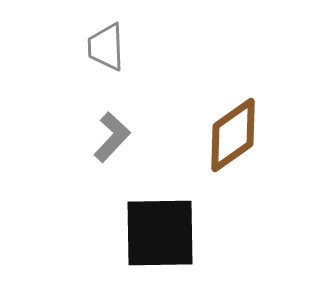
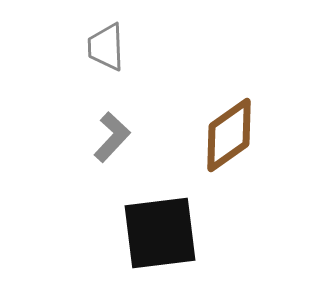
brown diamond: moved 4 px left
black square: rotated 6 degrees counterclockwise
